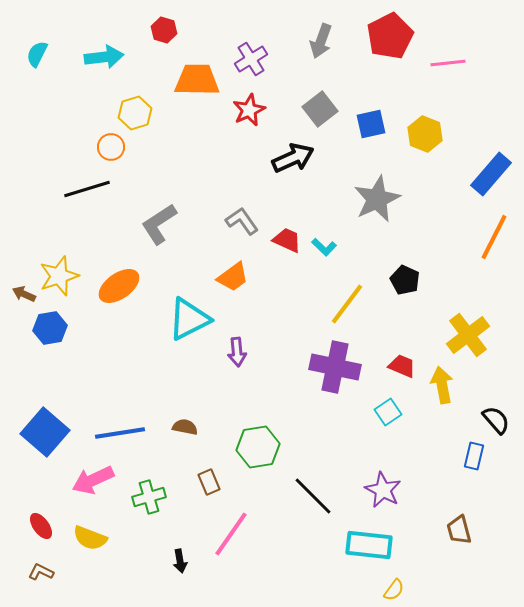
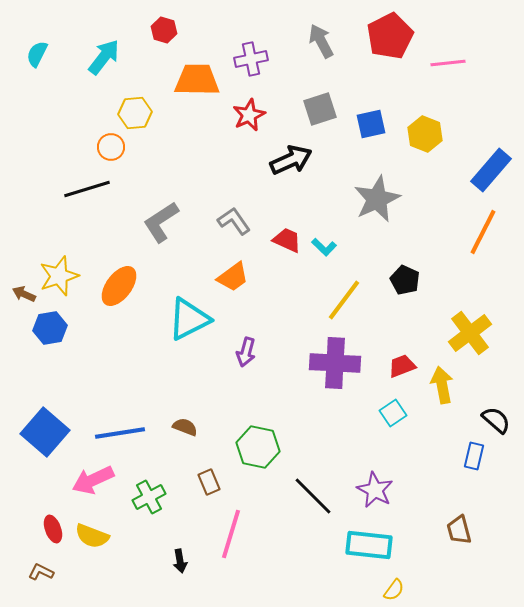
gray arrow at (321, 41): rotated 132 degrees clockwise
cyan arrow at (104, 57): rotated 45 degrees counterclockwise
purple cross at (251, 59): rotated 20 degrees clockwise
gray square at (320, 109): rotated 20 degrees clockwise
red star at (249, 110): moved 5 px down
yellow hexagon at (135, 113): rotated 12 degrees clockwise
black arrow at (293, 158): moved 2 px left, 2 px down
blue rectangle at (491, 174): moved 4 px up
gray L-shape at (242, 221): moved 8 px left
gray L-shape at (159, 224): moved 2 px right, 2 px up
orange line at (494, 237): moved 11 px left, 5 px up
orange ellipse at (119, 286): rotated 18 degrees counterclockwise
yellow line at (347, 304): moved 3 px left, 4 px up
yellow cross at (468, 335): moved 2 px right, 2 px up
purple arrow at (237, 352): moved 9 px right; rotated 20 degrees clockwise
red trapezoid at (402, 366): rotated 44 degrees counterclockwise
purple cross at (335, 367): moved 4 px up; rotated 9 degrees counterclockwise
cyan square at (388, 412): moved 5 px right, 1 px down
black semicircle at (496, 420): rotated 8 degrees counterclockwise
brown semicircle at (185, 427): rotated 10 degrees clockwise
green hexagon at (258, 447): rotated 21 degrees clockwise
purple star at (383, 490): moved 8 px left
green cross at (149, 497): rotated 12 degrees counterclockwise
red ellipse at (41, 526): moved 12 px right, 3 px down; rotated 16 degrees clockwise
pink line at (231, 534): rotated 18 degrees counterclockwise
yellow semicircle at (90, 538): moved 2 px right, 2 px up
